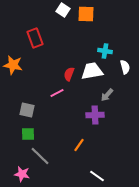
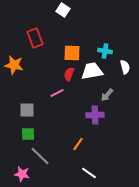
orange square: moved 14 px left, 39 px down
orange star: moved 1 px right
gray square: rotated 14 degrees counterclockwise
orange line: moved 1 px left, 1 px up
white line: moved 8 px left, 3 px up
